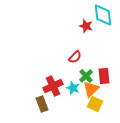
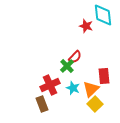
green cross: moved 19 px left, 10 px up
red cross: moved 3 px left, 1 px up
yellow square: rotated 21 degrees clockwise
